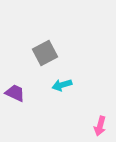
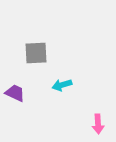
gray square: moved 9 px left; rotated 25 degrees clockwise
pink arrow: moved 2 px left, 2 px up; rotated 18 degrees counterclockwise
